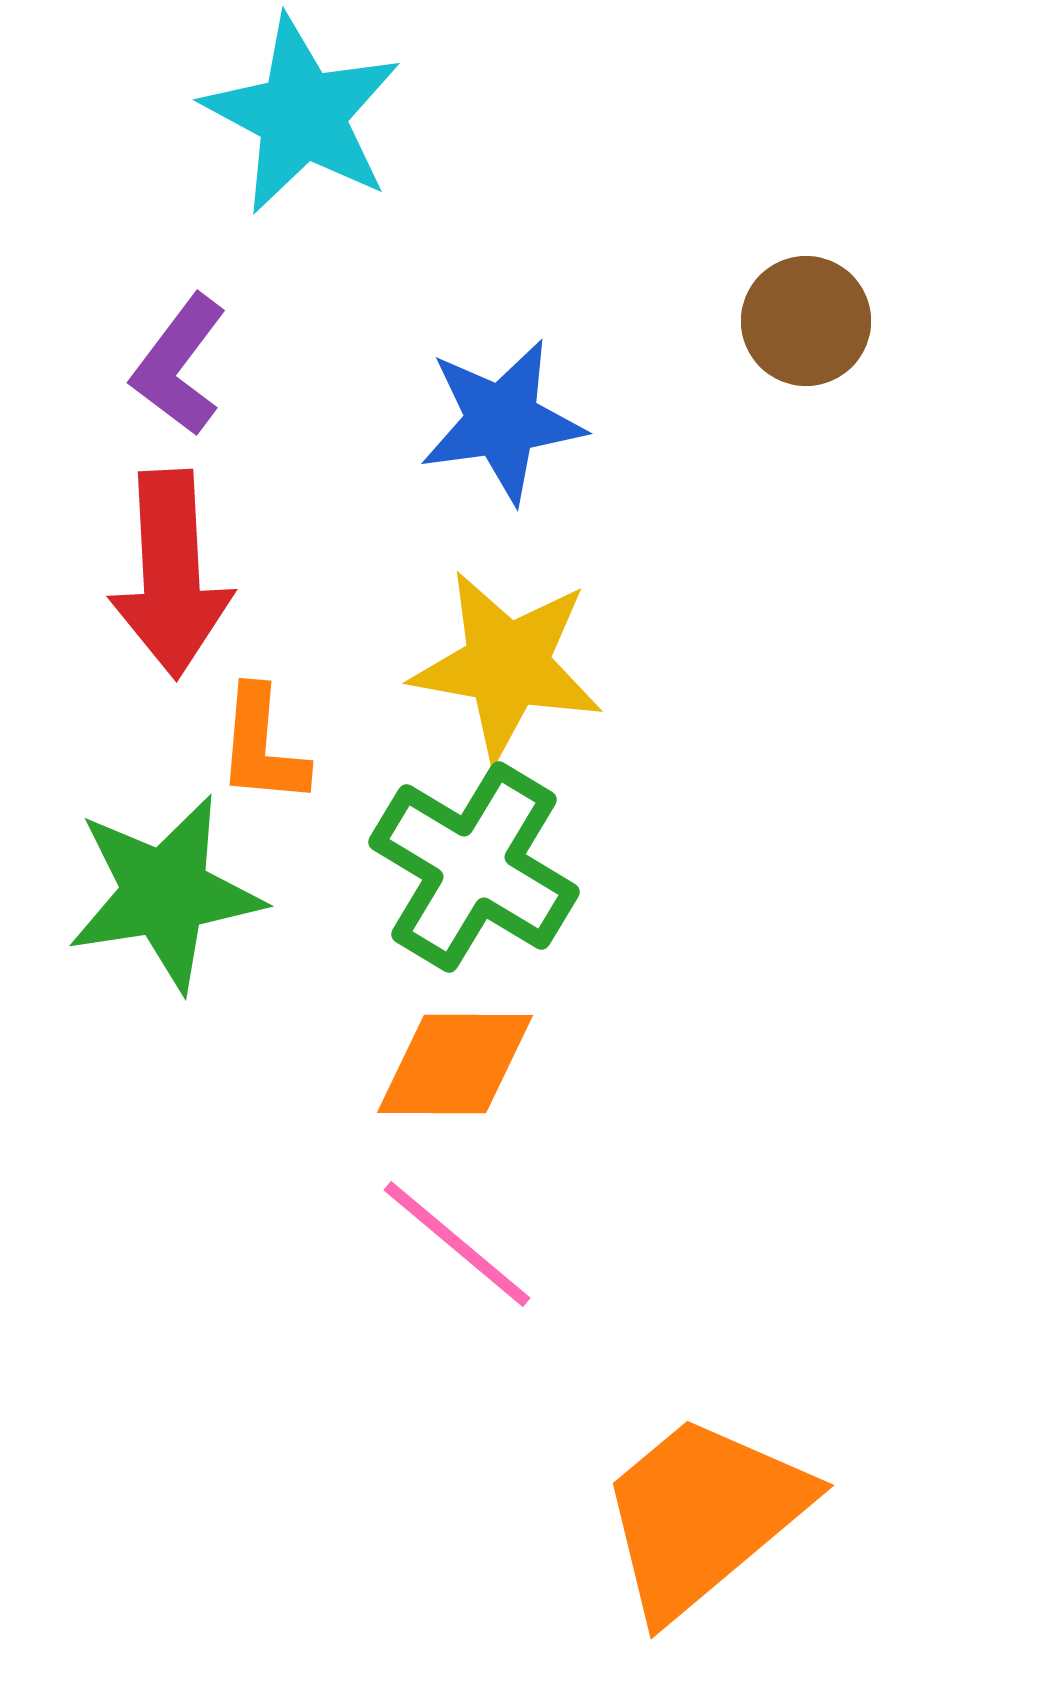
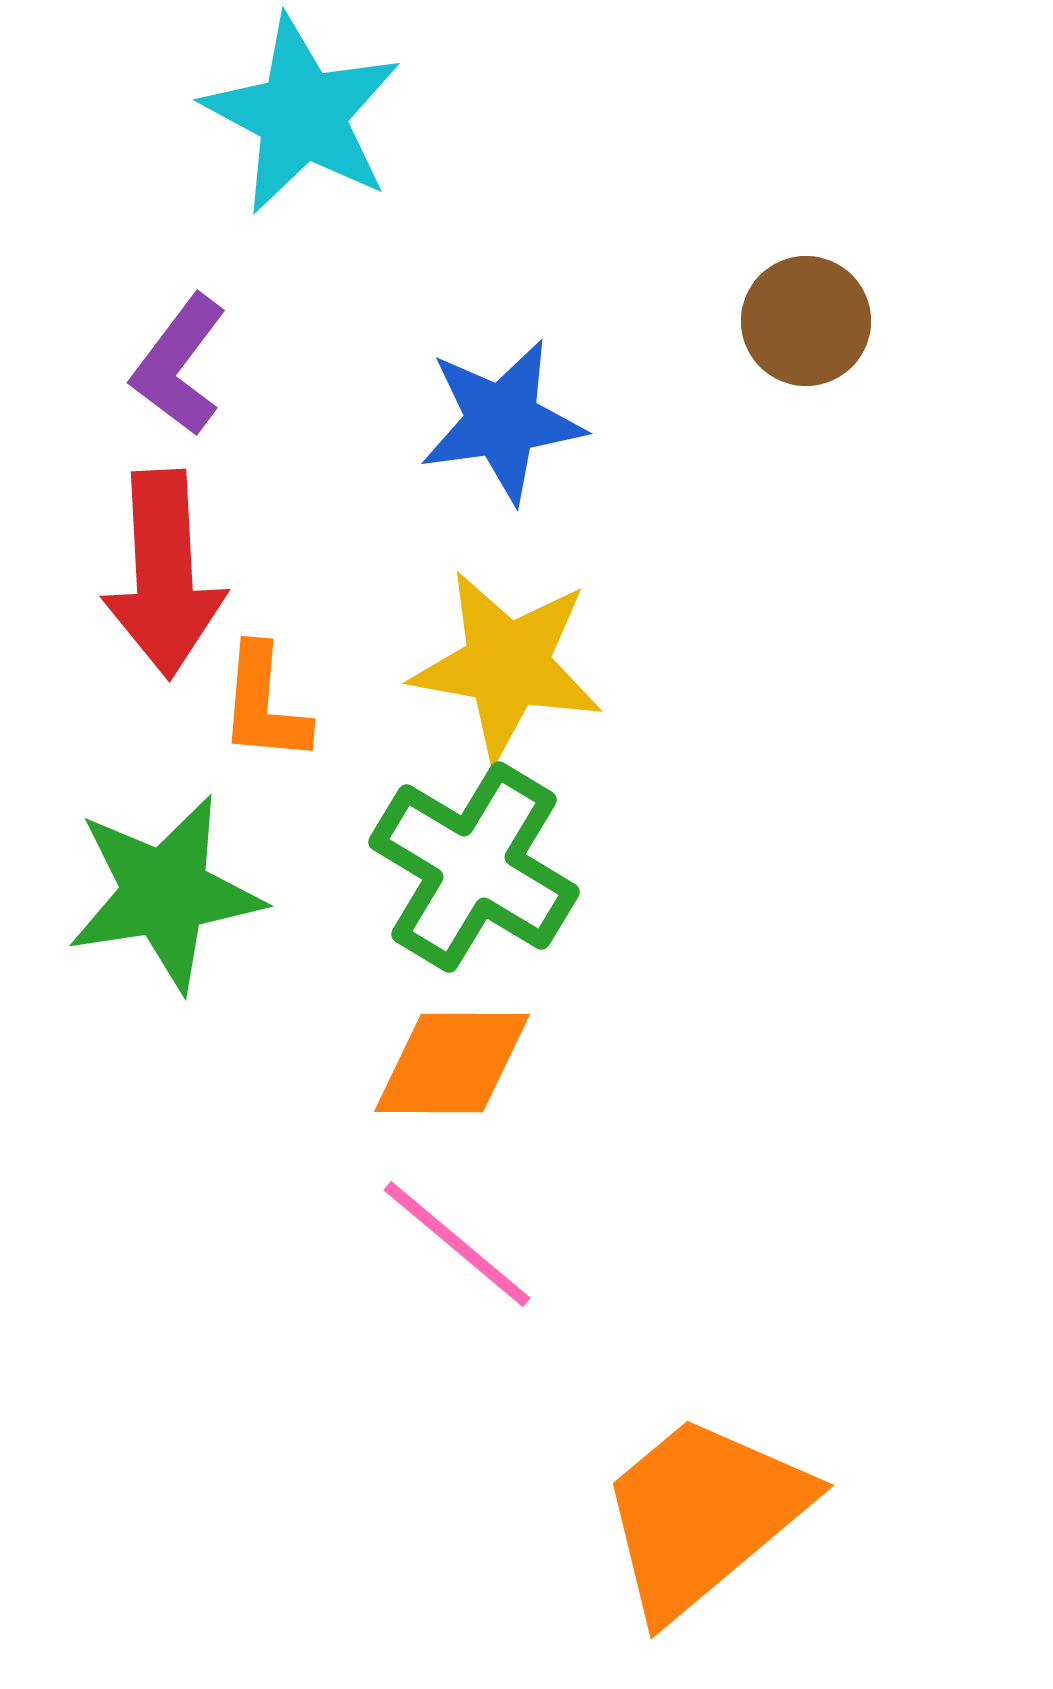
red arrow: moved 7 px left
orange L-shape: moved 2 px right, 42 px up
orange diamond: moved 3 px left, 1 px up
